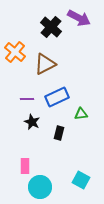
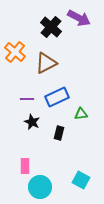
brown triangle: moved 1 px right, 1 px up
